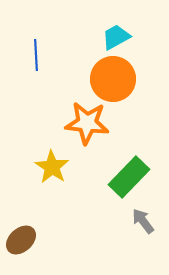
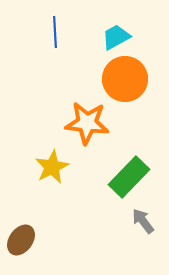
blue line: moved 19 px right, 23 px up
orange circle: moved 12 px right
yellow star: rotated 12 degrees clockwise
brown ellipse: rotated 12 degrees counterclockwise
